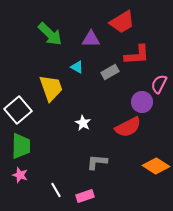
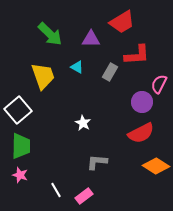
gray rectangle: rotated 30 degrees counterclockwise
yellow trapezoid: moved 8 px left, 12 px up
red semicircle: moved 13 px right, 6 px down
pink rectangle: moved 1 px left; rotated 18 degrees counterclockwise
